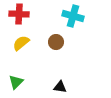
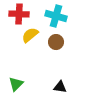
cyan cross: moved 17 px left
yellow semicircle: moved 9 px right, 8 px up
green triangle: moved 2 px down
